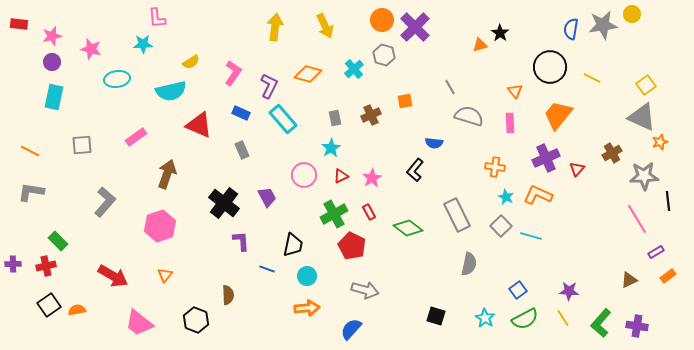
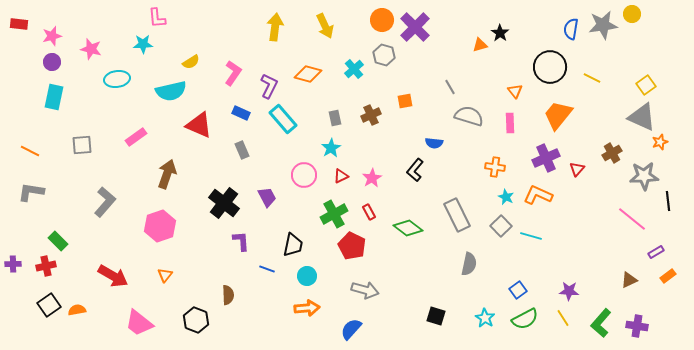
pink line at (637, 219): moved 5 px left; rotated 20 degrees counterclockwise
